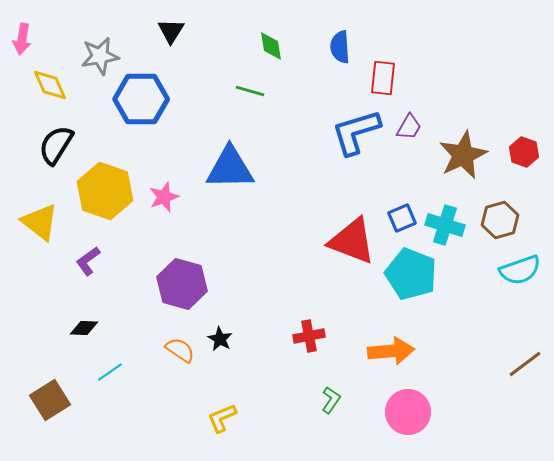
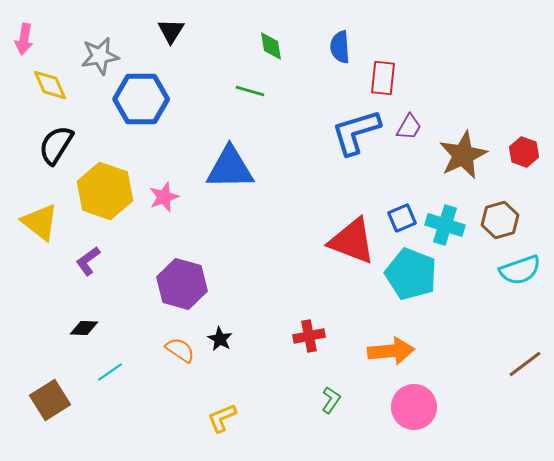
pink arrow: moved 2 px right
pink circle: moved 6 px right, 5 px up
